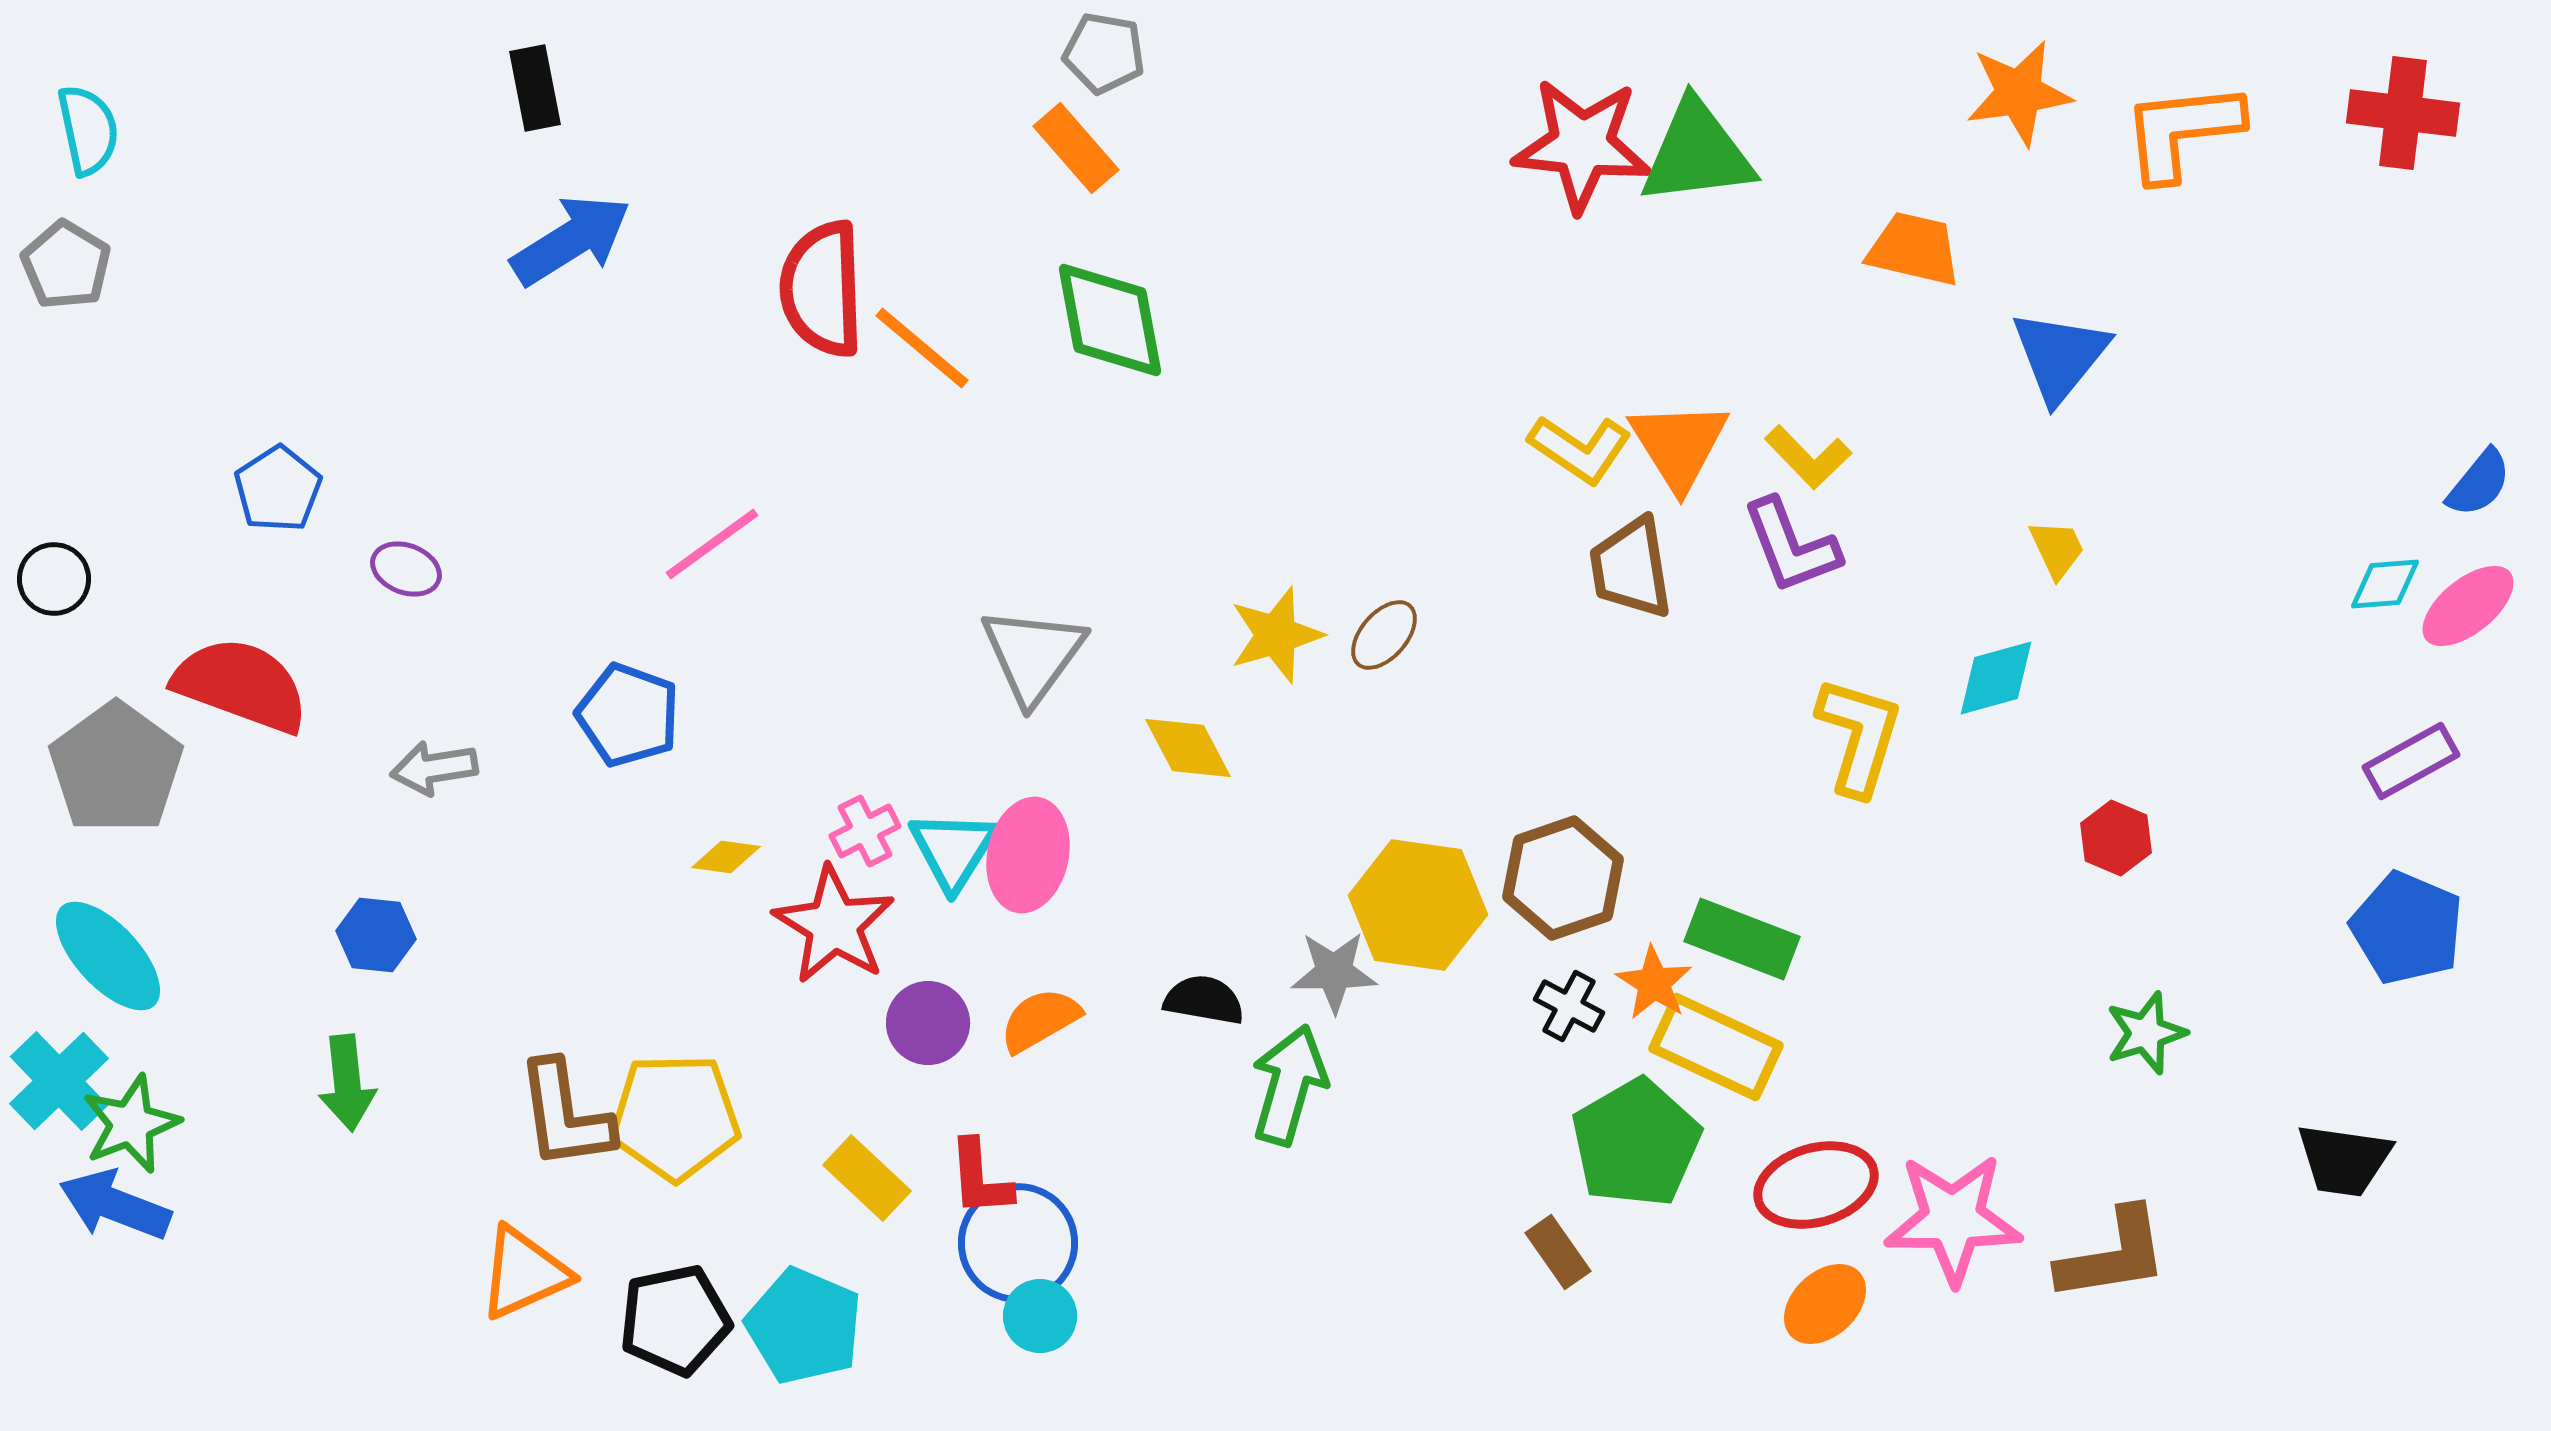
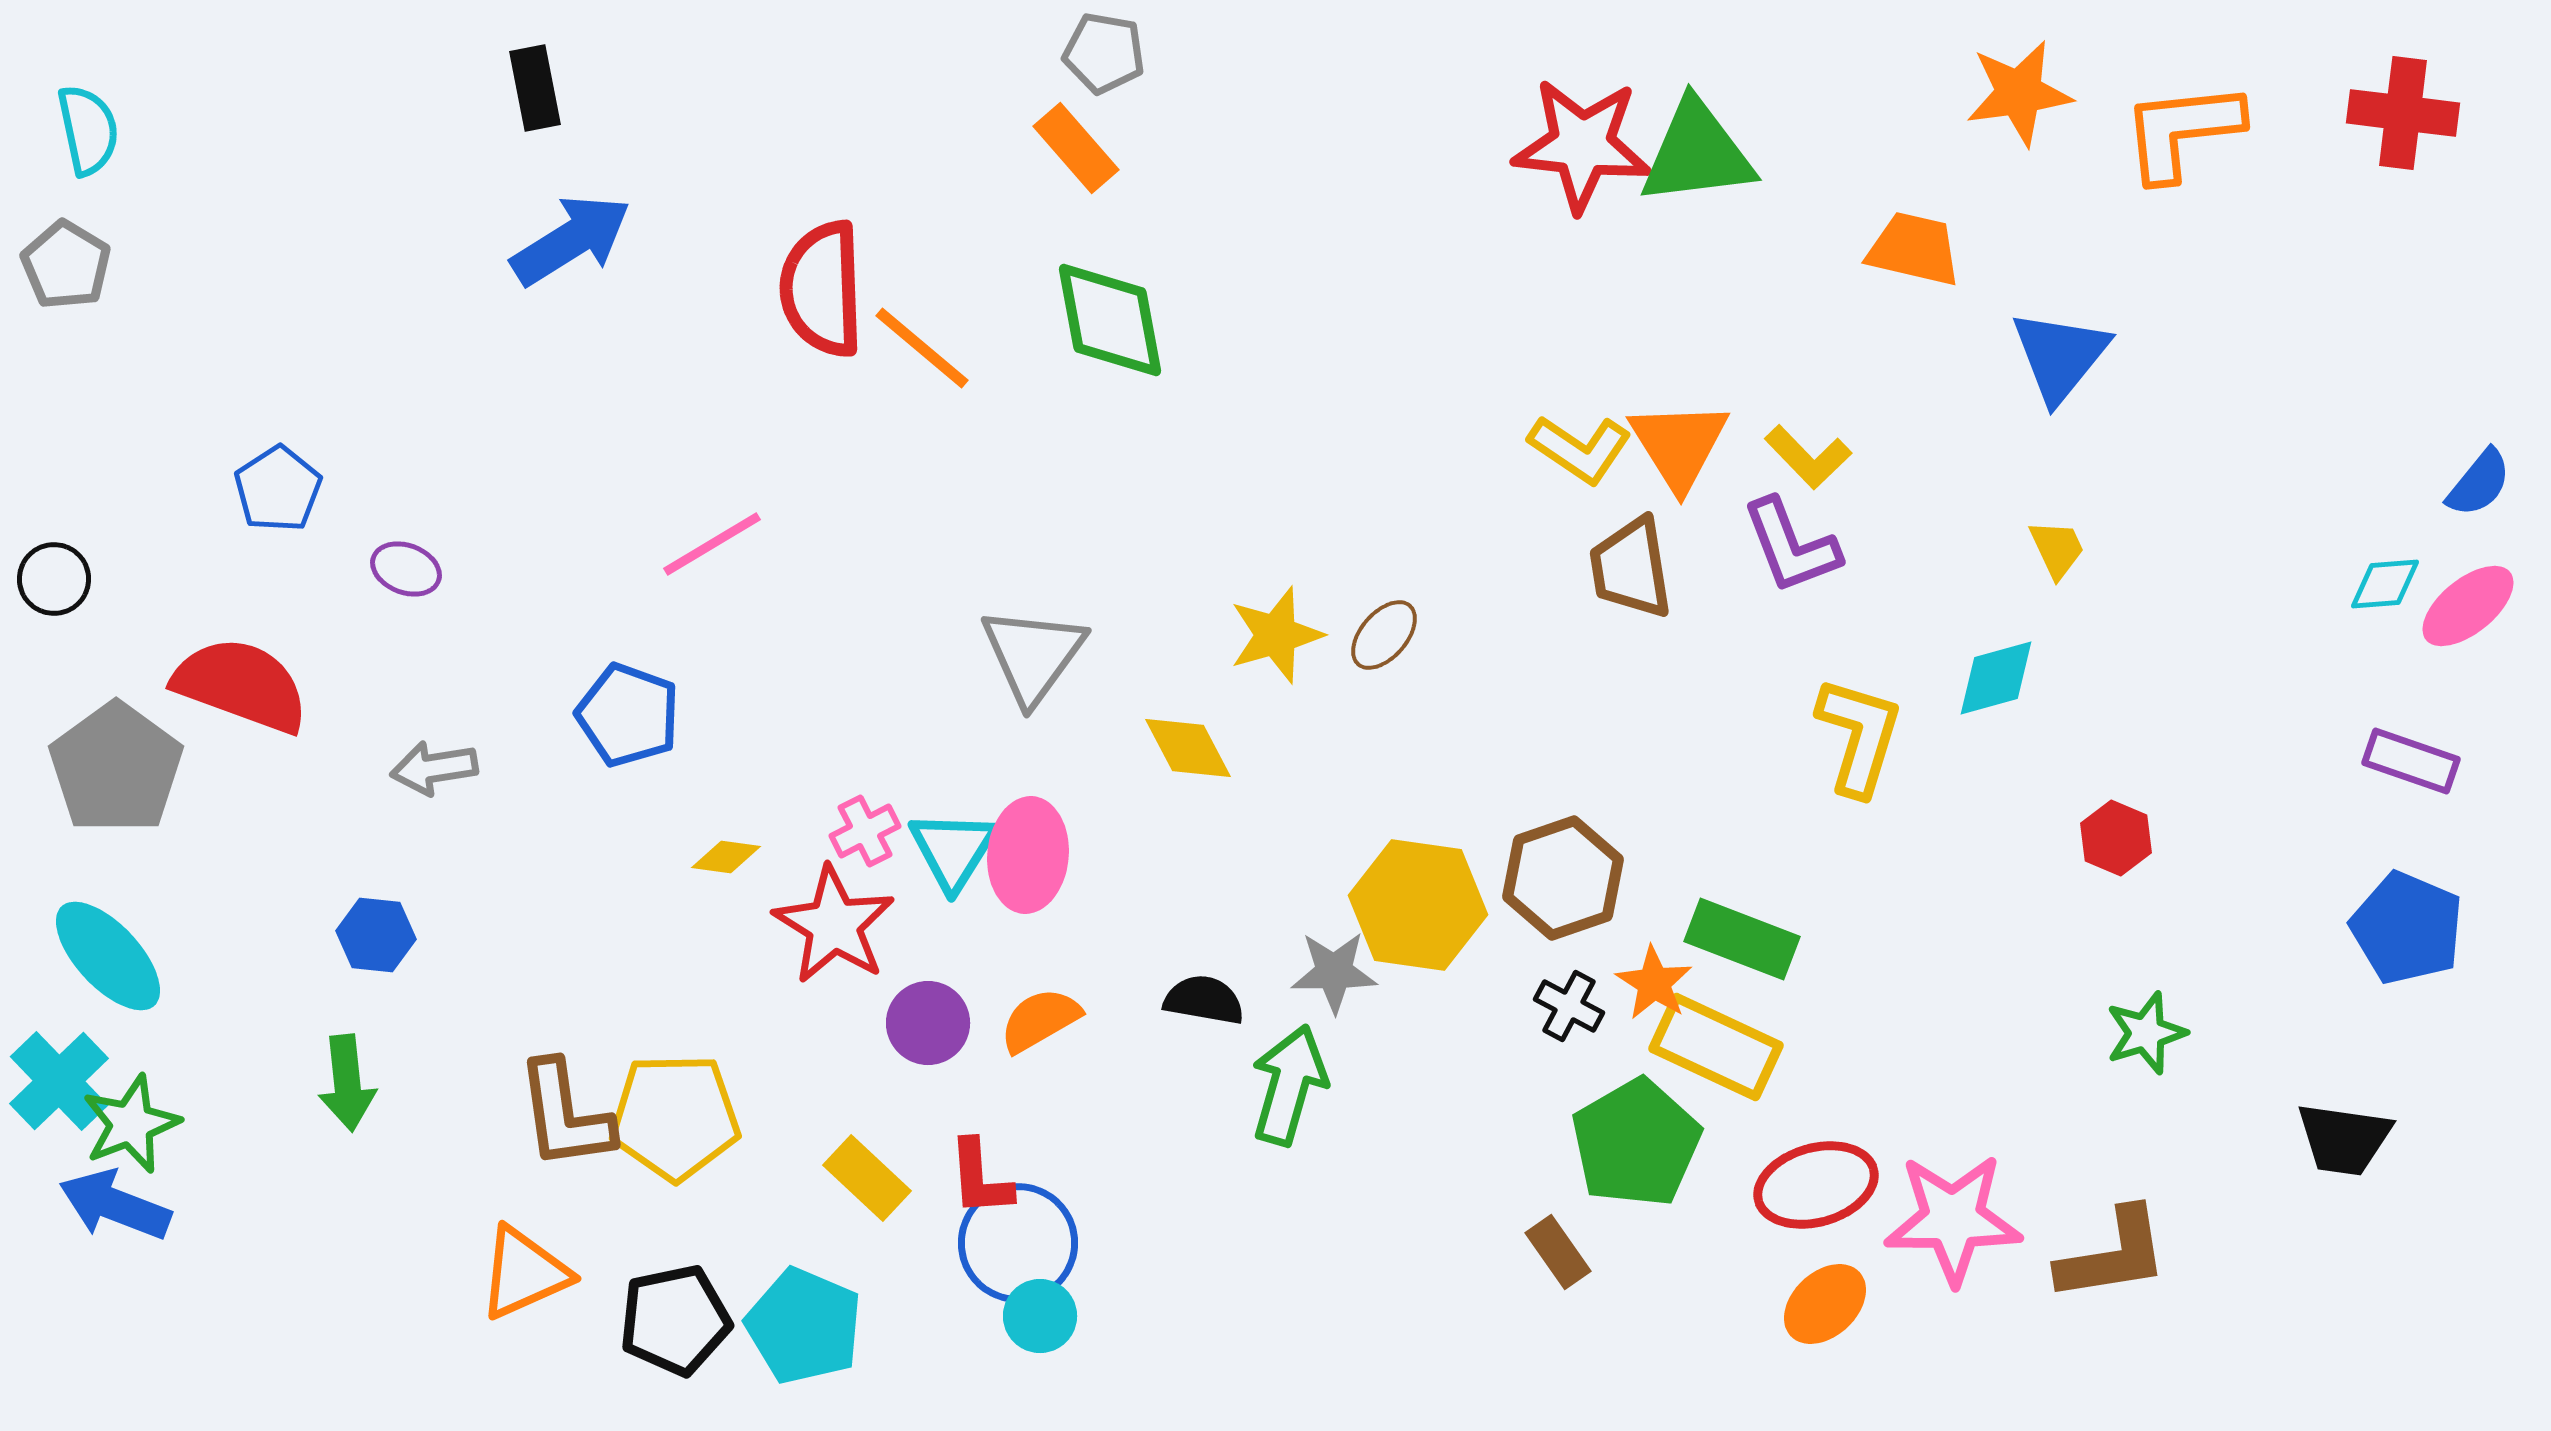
pink line at (712, 544): rotated 5 degrees clockwise
purple rectangle at (2411, 761): rotated 48 degrees clockwise
pink ellipse at (1028, 855): rotated 7 degrees counterclockwise
black trapezoid at (2344, 1160): moved 21 px up
